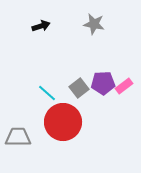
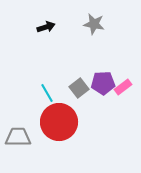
black arrow: moved 5 px right, 1 px down
pink rectangle: moved 1 px left, 1 px down
cyan line: rotated 18 degrees clockwise
red circle: moved 4 px left
